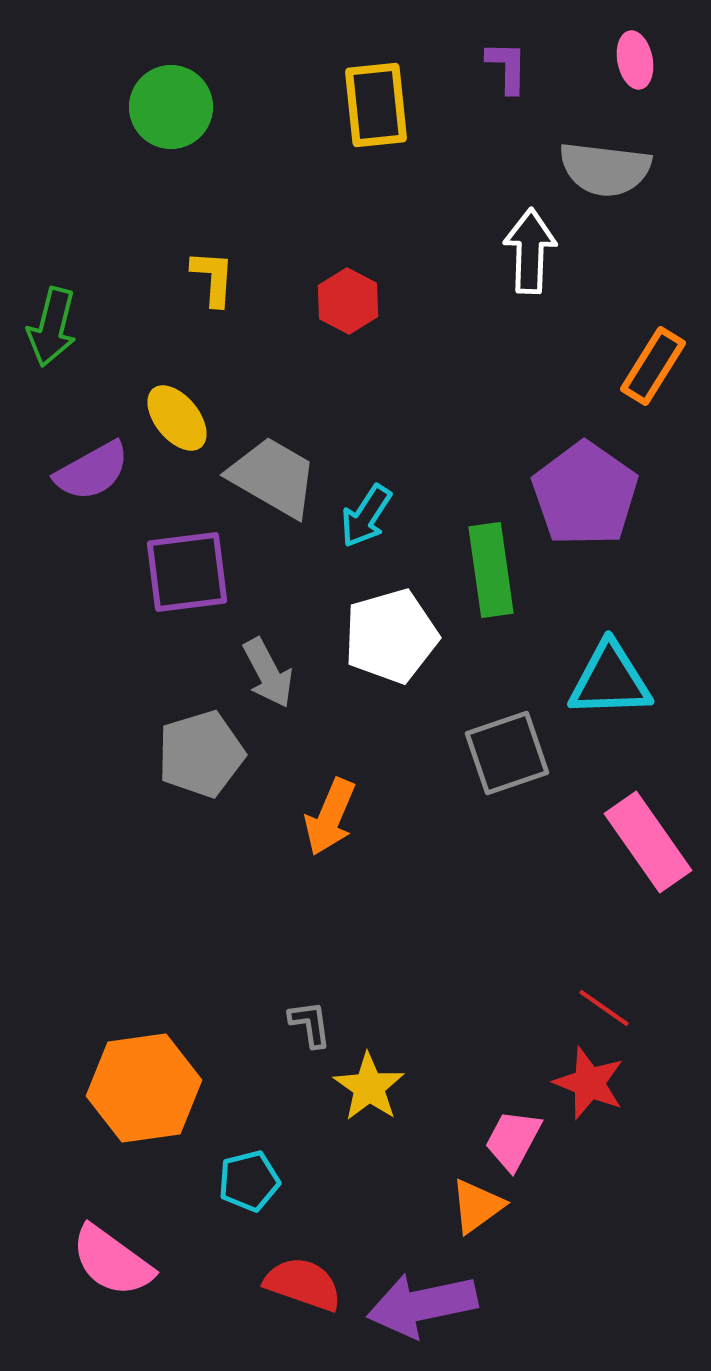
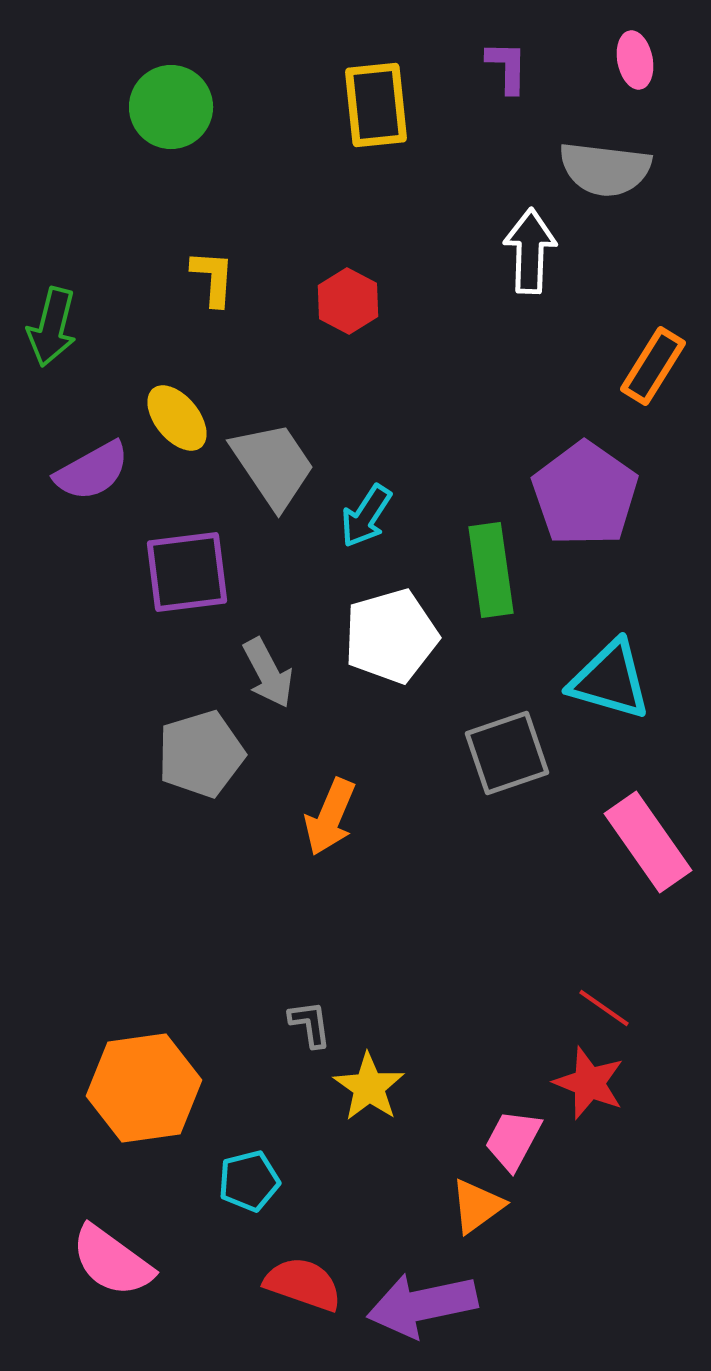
gray trapezoid: moved 12 px up; rotated 26 degrees clockwise
cyan triangle: rotated 18 degrees clockwise
